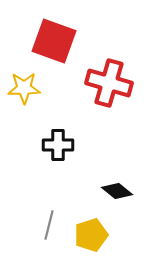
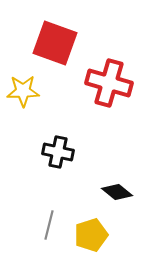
red square: moved 1 px right, 2 px down
yellow star: moved 1 px left, 3 px down
black cross: moved 7 px down; rotated 12 degrees clockwise
black diamond: moved 1 px down
